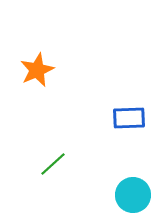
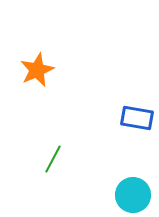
blue rectangle: moved 8 px right; rotated 12 degrees clockwise
green line: moved 5 px up; rotated 20 degrees counterclockwise
